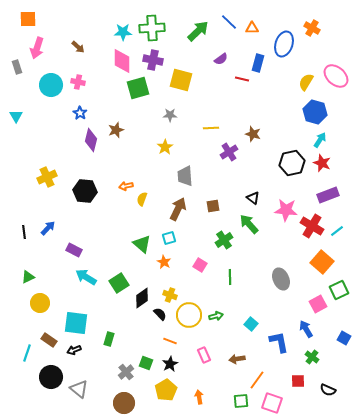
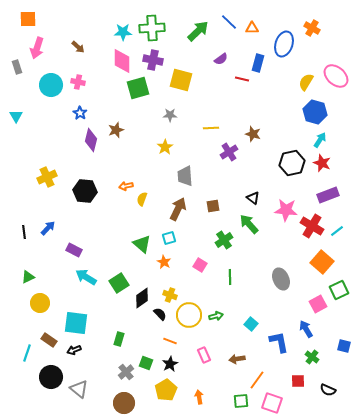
blue square at (344, 338): moved 8 px down; rotated 16 degrees counterclockwise
green rectangle at (109, 339): moved 10 px right
